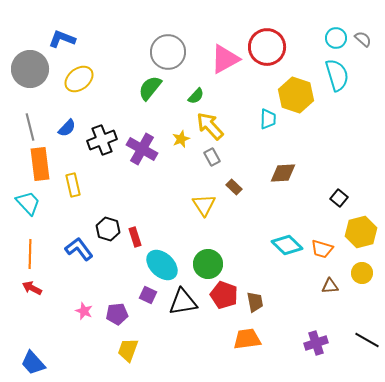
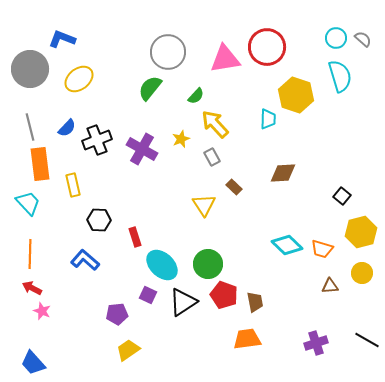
pink triangle at (225, 59): rotated 20 degrees clockwise
cyan semicircle at (337, 75): moved 3 px right, 1 px down
yellow arrow at (210, 126): moved 5 px right, 2 px up
black cross at (102, 140): moved 5 px left
black square at (339, 198): moved 3 px right, 2 px up
black hexagon at (108, 229): moved 9 px left, 9 px up; rotated 15 degrees counterclockwise
blue L-shape at (79, 249): moved 6 px right, 11 px down; rotated 12 degrees counterclockwise
black triangle at (183, 302): rotated 24 degrees counterclockwise
pink star at (84, 311): moved 42 px left
yellow trapezoid at (128, 350): rotated 35 degrees clockwise
